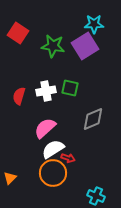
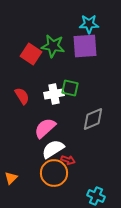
cyan star: moved 5 px left
red square: moved 13 px right, 21 px down
purple square: rotated 28 degrees clockwise
white cross: moved 8 px right, 3 px down
red semicircle: moved 3 px right; rotated 132 degrees clockwise
red arrow: moved 2 px down
orange circle: moved 1 px right
orange triangle: moved 1 px right
